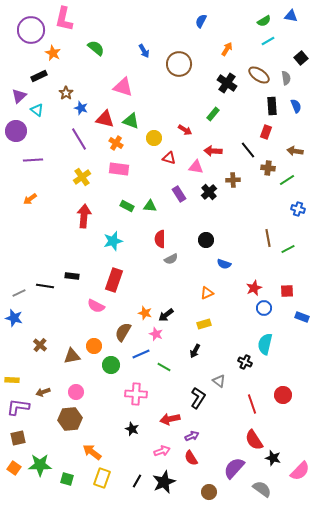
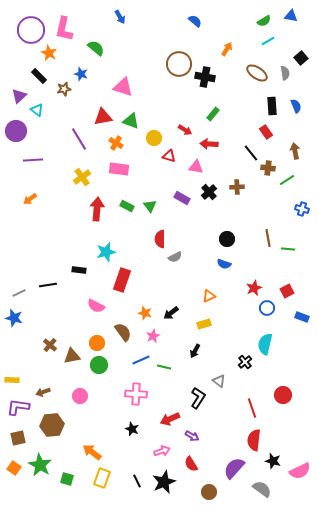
pink L-shape at (64, 19): moved 10 px down
blue semicircle at (201, 21): moved 6 px left; rotated 104 degrees clockwise
blue arrow at (144, 51): moved 24 px left, 34 px up
orange star at (53, 53): moved 4 px left
brown ellipse at (259, 75): moved 2 px left, 2 px up
black rectangle at (39, 76): rotated 70 degrees clockwise
gray semicircle at (286, 78): moved 1 px left, 5 px up
black cross at (227, 83): moved 22 px left, 6 px up; rotated 24 degrees counterclockwise
brown star at (66, 93): moved 2 px left, 4 px up; rotated 24 degrees clockwise
blue star at (81, 108): moved 34 px up
red triangle at (105, 119): moved 2 px left, 2 px up; rotated 24 degrees counterclockwise
red rectangle at (266, 132): rotated 56 degrees counterclockwise
black line at (248, 150): moved 3 px right, 3 px down
red arrow at (213, 151): moved 4 px left, 7 px up
brown arrow at (295, 151): rotated 70 degrees clockwise
red triangle at (169, 158): moved 2 px up
brown cross at (233, 180): moved 4 px right, 7 px down
purple rectangle at (179, 194): moved 3 px right, 4 px down; rotated 28 degrees counterclockwise
green triangle at (150, 206): rotated 48 degrees clockwise
blue cross at (298, 209): moved 4 px right
red arrow at (84, 216): moved 13 px right, 7 px up
black circle at (206, 240): moved 21 px right, 1 px up
cyan star at (113, 241): moved 7 px left, 11 px down
green line at (288, 249): rotated 32 degrees clockwise
gray semicircle at (171, 259): moved 4 px right, 2 px up
black rectangle at (72, 276): moved 7 px right, 6 px up
red rectangle at (114, 280): moved 8 px right
black line at (45, 286): moved 3 px right, 1 px up; rotated 18 degrees counterclockwise
red square at (287, 291): rotated 24 degrees counterclockwise
orange triangle at (207, 293): moved 2 px right, 3 px down
blue circle at (264, 308): moved 3 px right
black arrow at (166, 315): moved 5 px right, 2 px up
brown semicircle at (123, 332): rotated 114 degrees clockwise
pink star at (156, 334): moved 3 px left, 2 px down; rotated 24 degrees clockwise
brown cross at (40, 345): moved 10 px right
orange circle at (94, 346): moved 3 px right, 3 px up
blue line at (141, 354): moved 6 px down
black cross at (245, 362): rotated 24 degrees clockwise
green circle at (111, 365): moved 12 px left
green line at (164, 367): rotated 16 degrees counterclockwise
pink circle at (76, 392): moved 4 px right, 4 px down
red line at (252, 404): moved 4 px down
brown hexagon at (70, 419): moved 18 px left, 6 px down
red arrow at (170, 419): rotated 12 degrees counterclockwise
purple arrow at (192, 436): rotated 56 degrees clockwise
red semicircle at (254, 440): rotated 40 degrees clockwise
red semicircle at (191, 458): moved 6 px down
black star at (273, 458): moved 3 px down
green star at (40, 465): rotated 30 degrees clockwise
pink semicircle at (300, 471): rotated 20 degrees clockwise
black line at (137, 481): rotated 56 degrees counterclockwise
